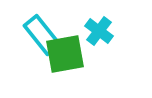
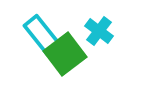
green square: rotated 27 degrees counterclockwise
